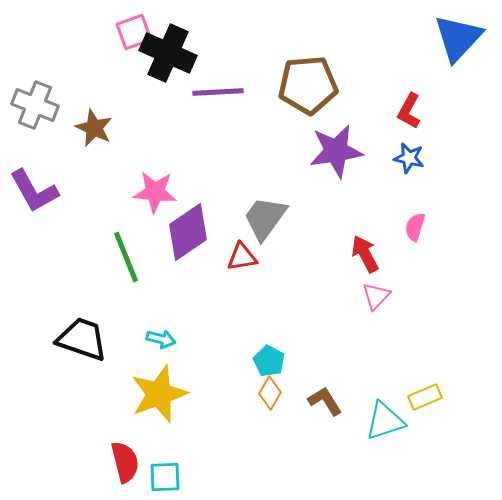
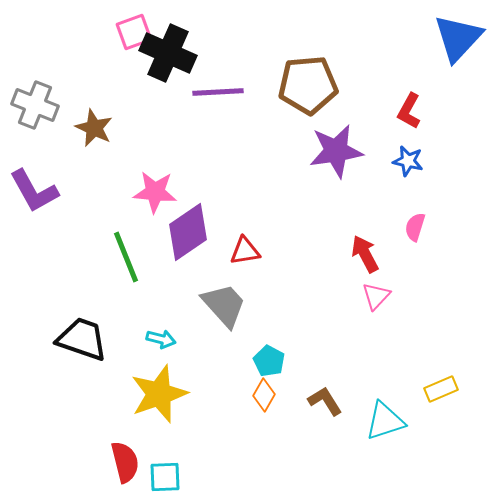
blue star: moved 1 px left, 3 px down
gray trapezoid: moved 41 px left, 87 px down; rotated 102 degrees clockwise
red triangle: moved 3 px right, 6 px up
orange diamond: moved 6 px left, 2 px down
yellow rectangle: moved 16 px right, 8 px up
